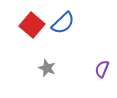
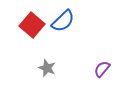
blue semicircle: moved 2 px up
purple semicircle: rotated 18 degrees clockwise
